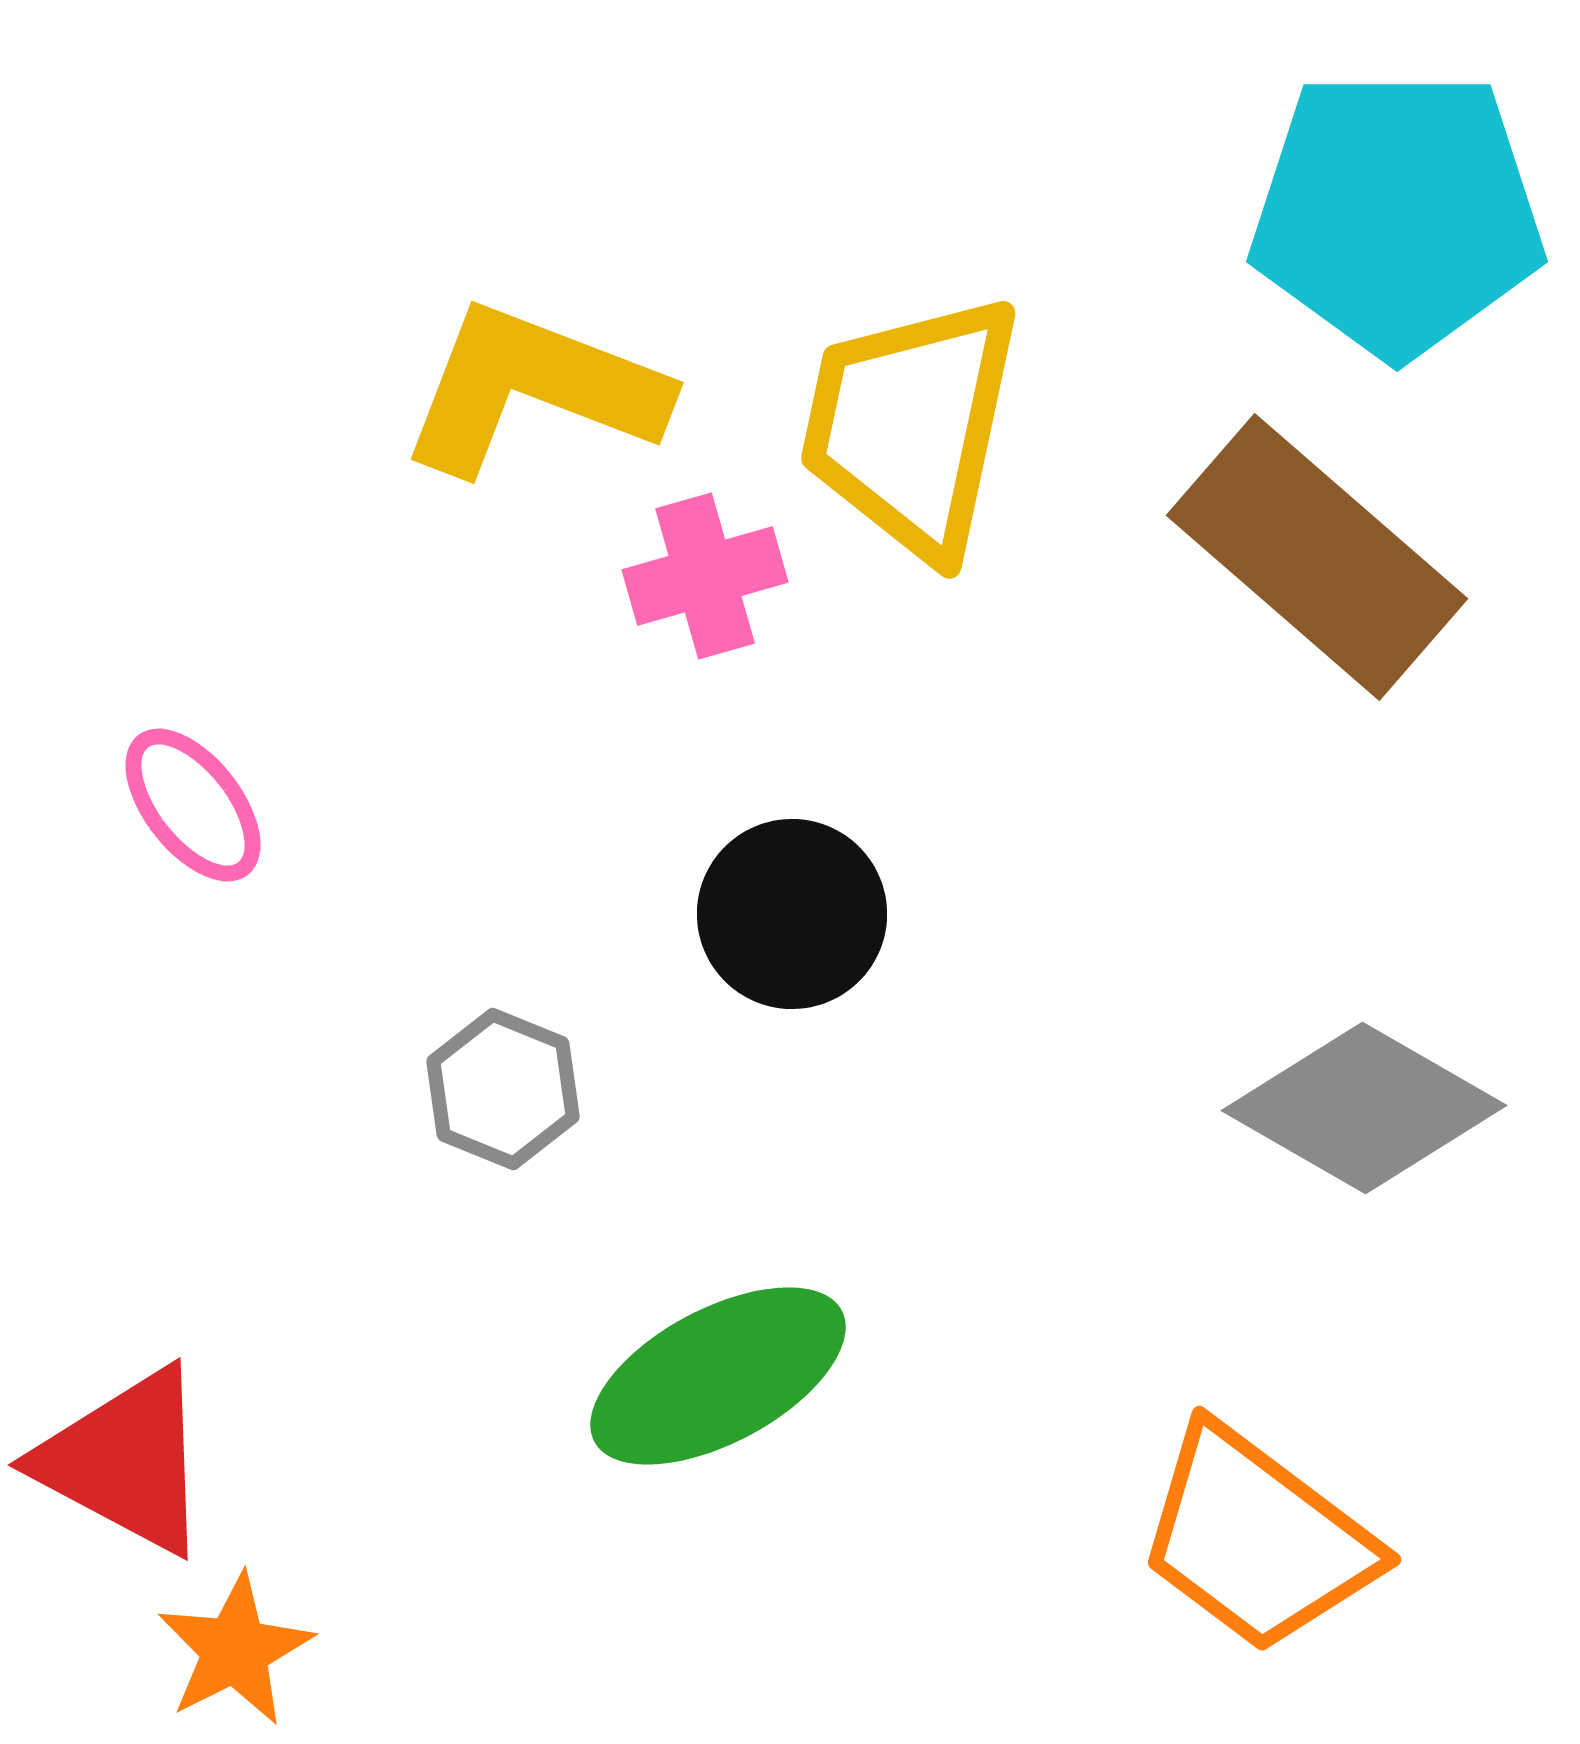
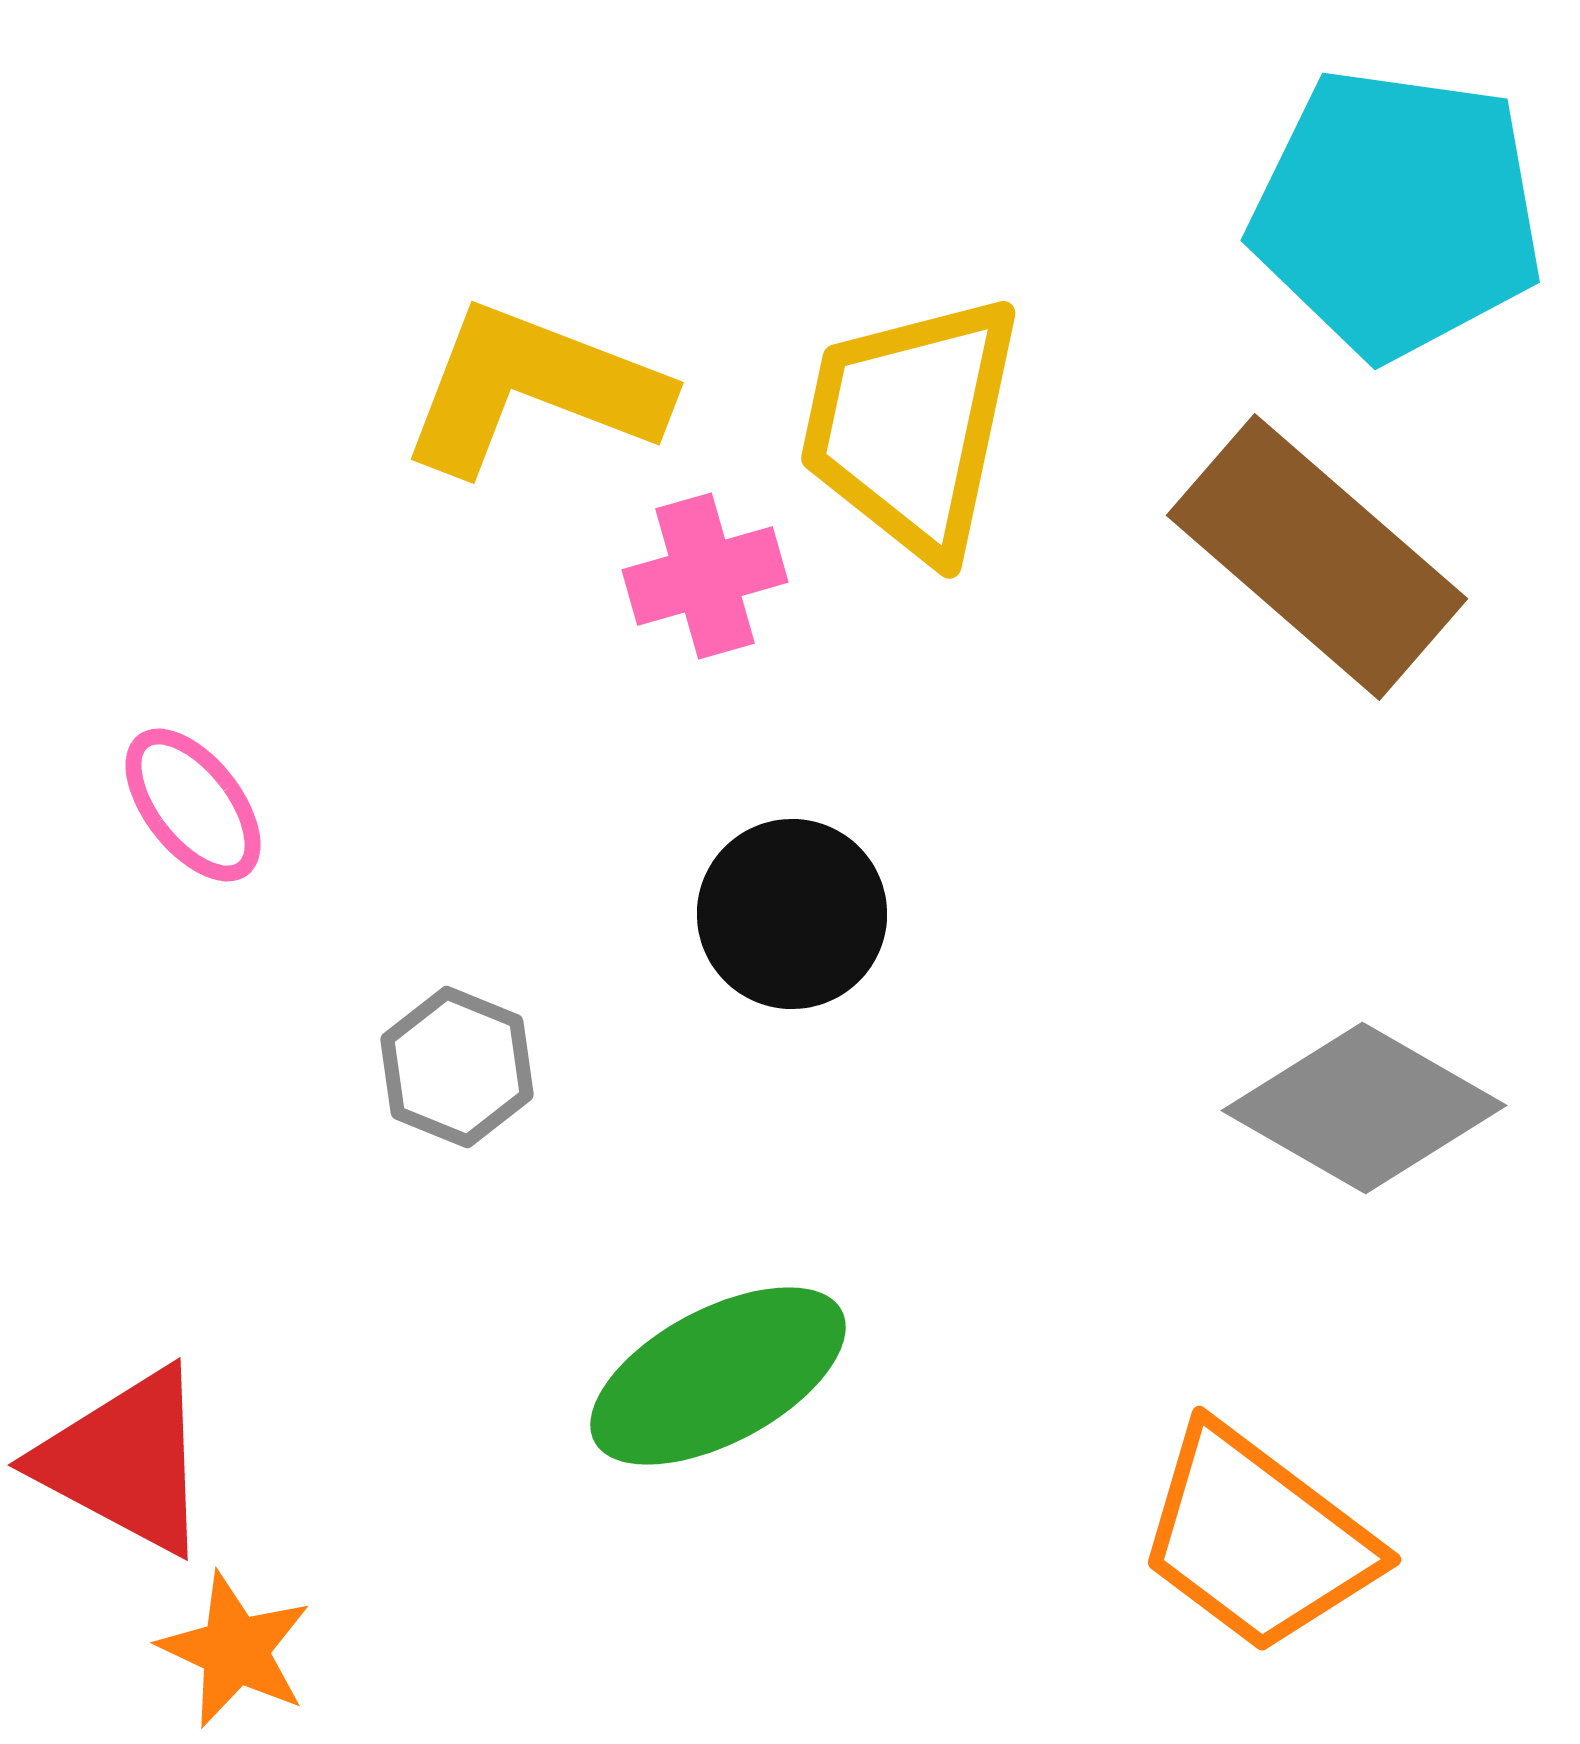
cyan pentagon: rotated 8 degrees clockwise
gray hexagon: moved 46 px left, 22 px up
orange star: rotated 20 degrees counterclockwise
